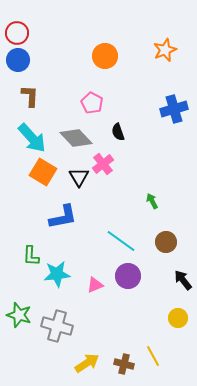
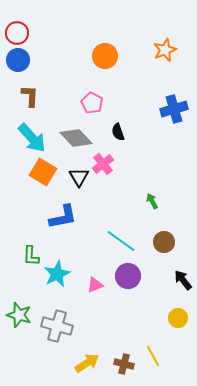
brown circle: moved 2 px left
cyan star: rotated 20 degrees counterclockwise
